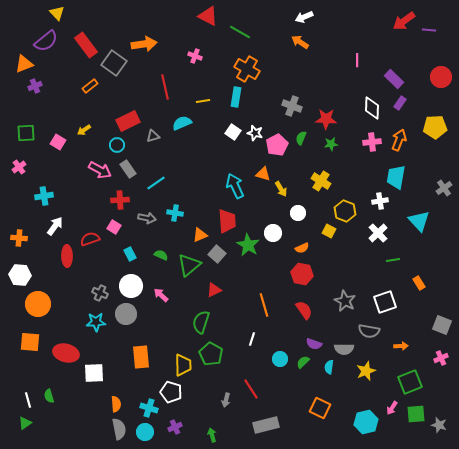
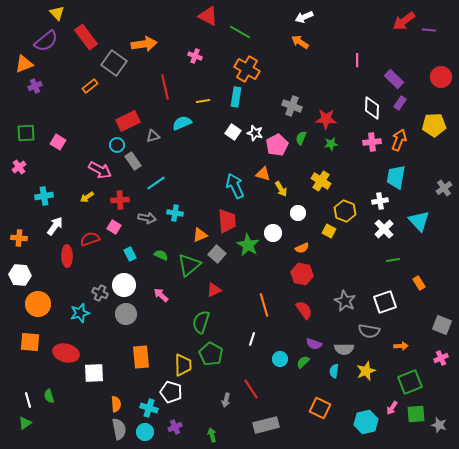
red rectangle at (86, 45): moved 8 px up
yellow pentagon at (435, 127): moved 1 px left, 2 px up
yellow arrow at (84, 130): moved 3 px right, 67 px down
gray rectangle at (128, 169): moved 5 px right, 8 px up
white cross at (378, 233): moved 6 px right, 4 px up
white circle at (131, 286): moved 7 px left, 1 px up
cyan star at (96, 322): moved 16 px left, 9 px up; rotated 12 degrees counterclockwise
cyan semicircle at (329, 367): moved 5 px right, 4 px down
